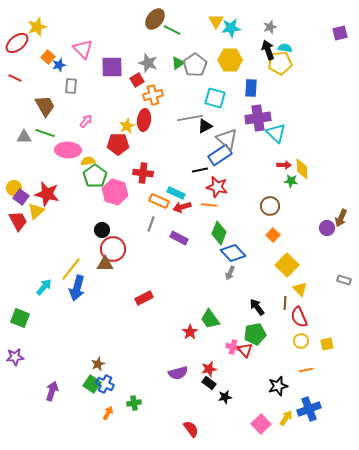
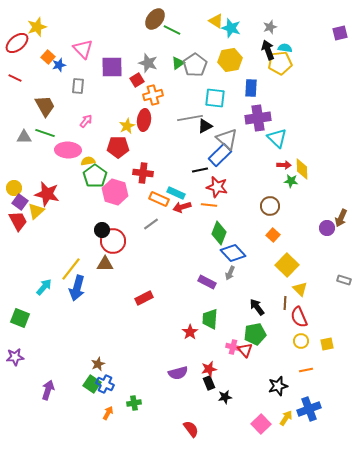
yellow triangle at (216, 21): rotated 28 degrees counterclockwise
cyan star at (231, 28): rotated 24 degrees clockwise
yellow hexagon at (230, 60): rotated 10 degrees counterclockwise
gray rectangle at (71, 86): moved 7 px right
cyan square at (215, 98): rotated 10 degrees counterclockwise
cyan triangle at (276, 133): moved 1 px right, 5 px down
red pentagon at (118, 144): moved 3 px down
blue rectangle at (220, 155): rotated 10 degrees counterclockwise
purple square at (21, 197): moved 1 px left, 5 px down
orange rectangle at (159, 201): moved 2 px up
gray line at (151, 224): rotated 35 degrees clockwise
purple rectangle at (179, 238): moved 28 px right, 44 px down
red circle at (113, 249): moved 8 px up
green trapezoid at (210, 319): rotated 40 degrees clockwise
black rectangle at (209, 383): rotated 32 degrees clockwise
purple arrow at (52, 391): moved 4 px left, 1 px up
